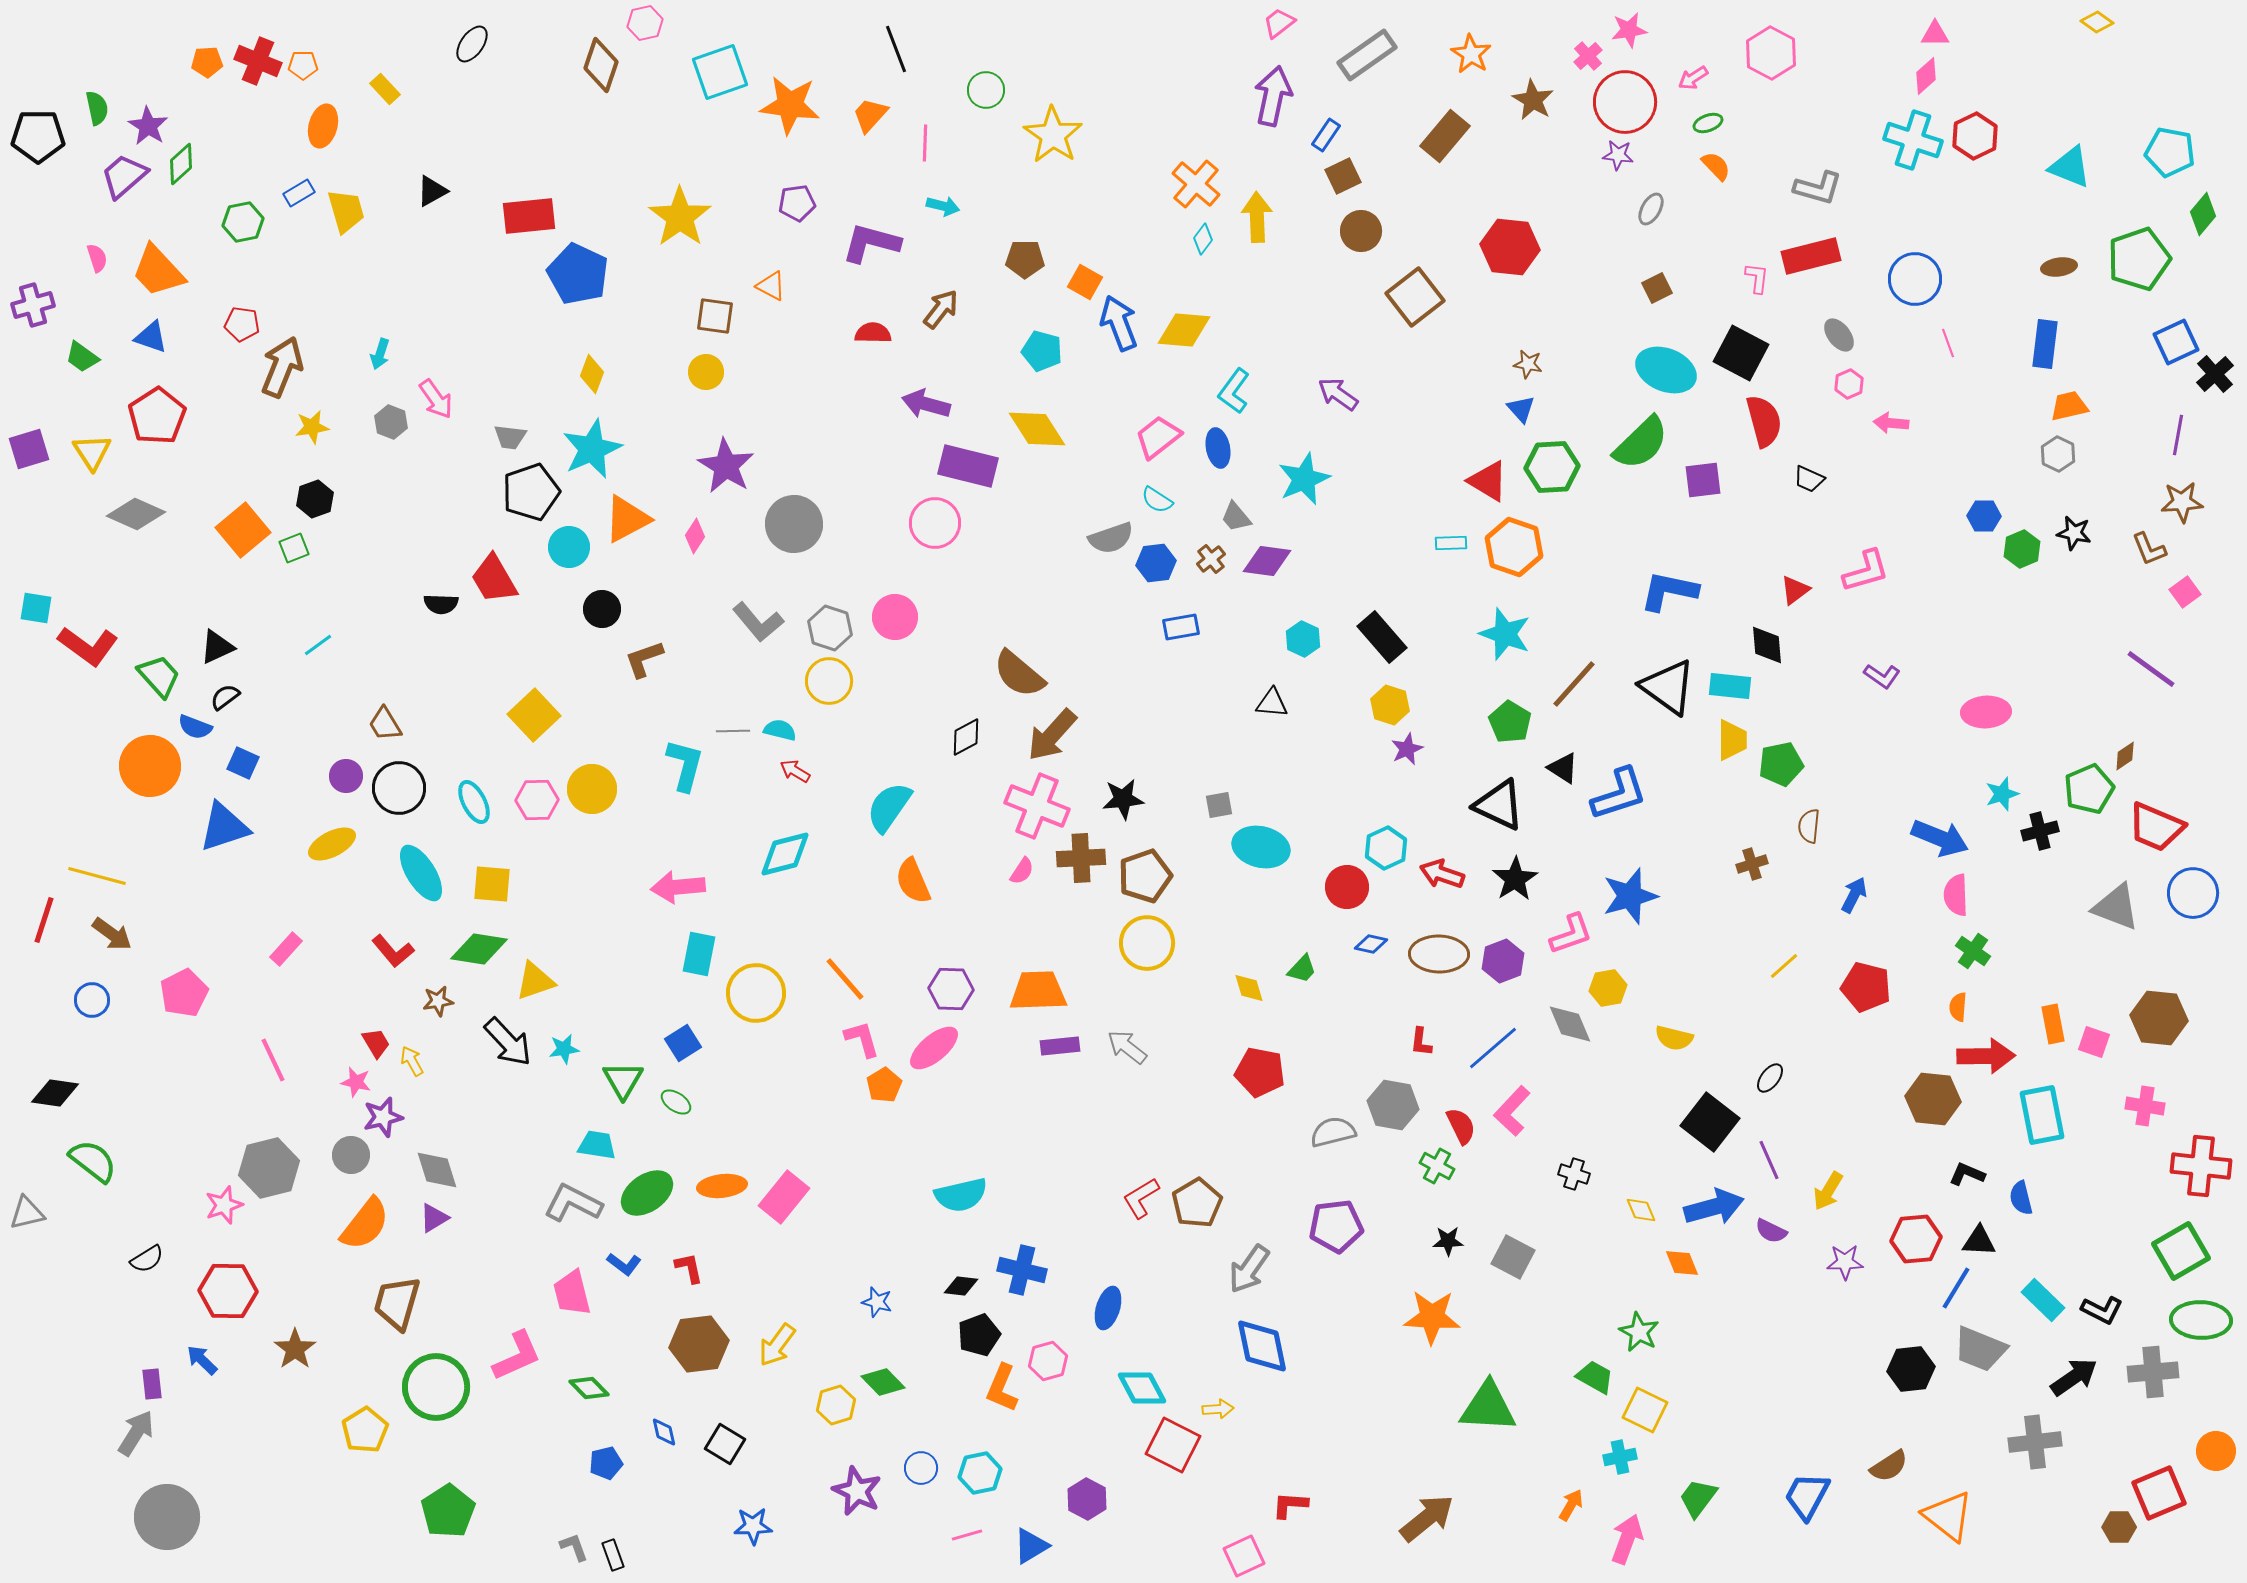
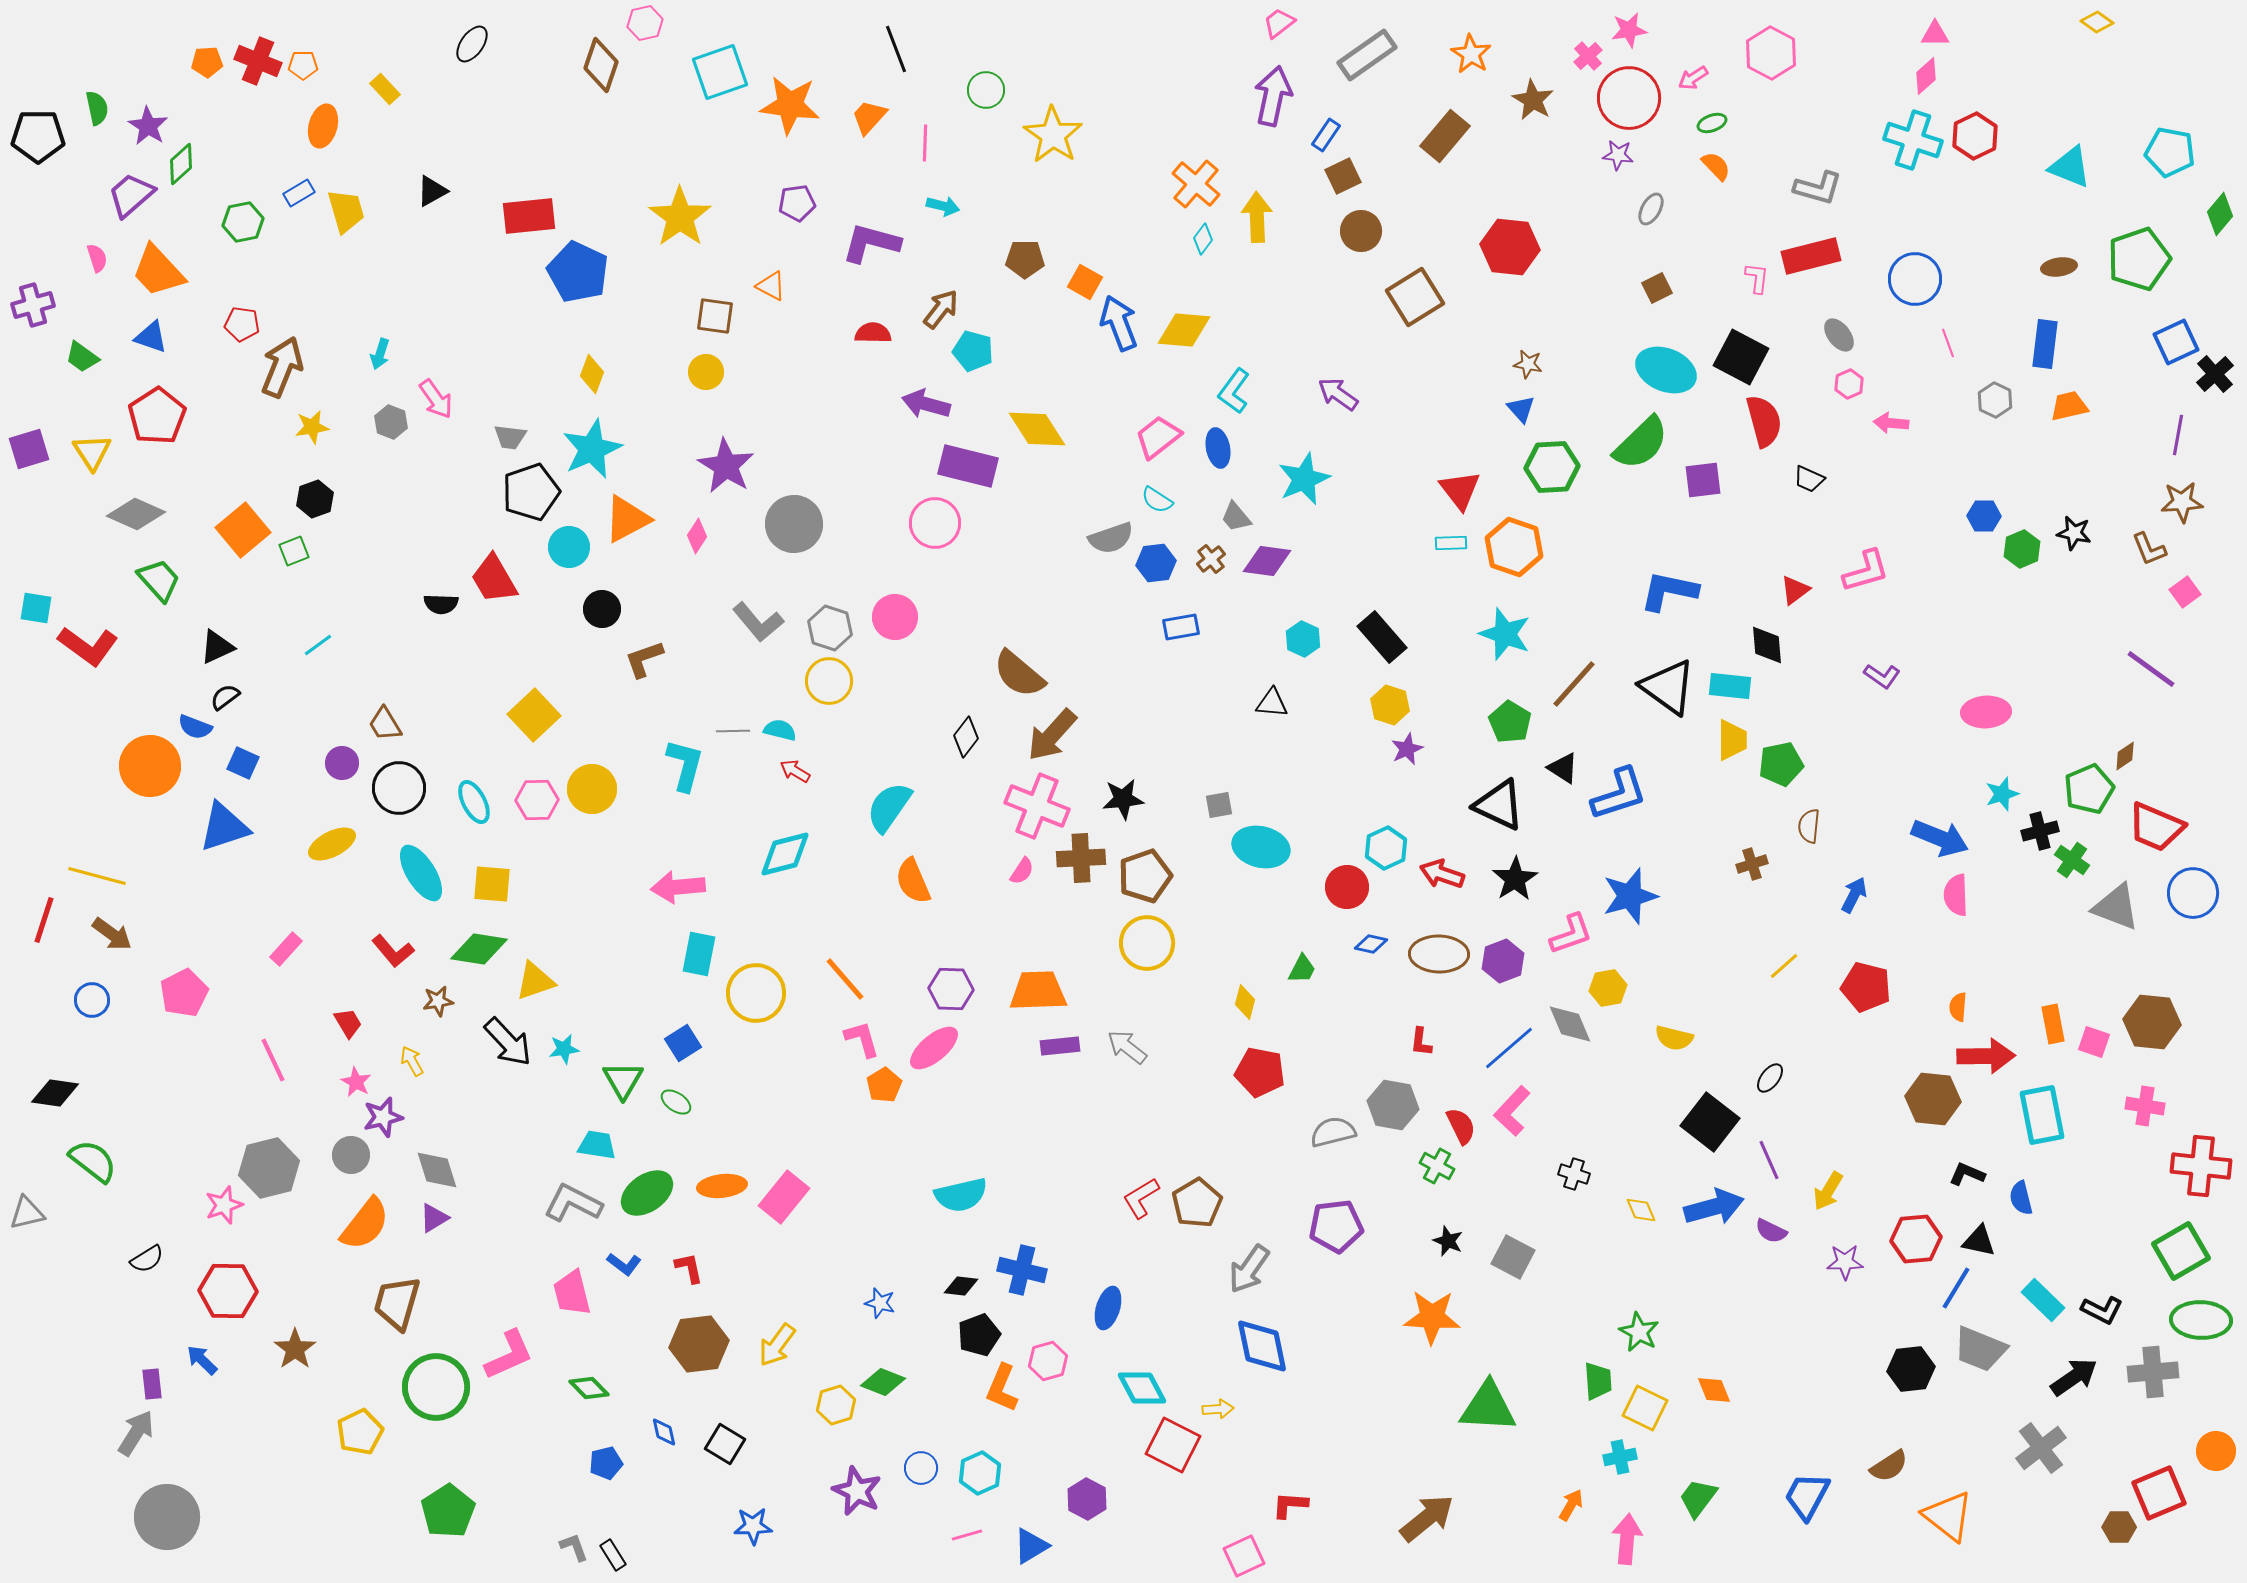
red circle at (1625, 102): moved 4 px right, 4 px up
orange trapezoid at (870, 115): moved 1 px left, 2 px down
green ellipse at (1708, 123): moved 4 px right
purple trapezoid at (124, 176): moved 7 px right, 19 px down
green diamond at (2203, 214): moved 17 px right
blue pentagon at (578, 274): moved 2 px up
brown square at (1415, 297): rotated 6 degrees clockwise
cyan pentagon at (1042, 351): moved 69 px left
black square at (1741, 353): moved 4 px down
gray hexagon at (2058, 454): moved 63 px left, 54 px up
red triangle at (1488, 481): moved 28 px left, 9 px down; rotated 21 degrees clockwise
pink diamond at (695, 536): moved 2 px right
green square at (294, 548): moved 3 px down
green trapezoid at (159, 676): moved 96 px up
black diamond at (966, 737): rotated 24 degrees counterclockwise
purple circle at (346, 776): moved 4 px left, 13 px up
green cross at (1973, 951): moved 99 px right, 91 px up
green trapezoid at (1302, 969): rotated 16 degrees counterclockwise
yellow diamond at (1249, 988): moved 4 px left, 14 px down; rotated 32 degrees clockwise
brown hexagon at (2159, 1018): moved 7 px left, 4 px down
red trapezoid at (376, 1043): moved 28 px left, 20 px up
blue line at (1493, 1048): moved 16 px right
pink star at (356, 1082): rotated 16 degrees clockwise
black star at (1448, 1241): rotated 24 degrees clockwise
black triangle at (1979, 1241): rotated 9 degrees clockwise
orange diamond at (1682, 1263): moved 32 px right, 127 px down
blue star at (877, 1302): moved 3 px right, 1 px down
pink L-shape at (517, 1356): moved 8 px left, 1 px up
green trapezoid at (1595, 1377): moved 3 px right, 4 px down; rotated 57 degrees clockwise
green diamond at (883, 1382): rotated 24 degrees counterclockwise
yellow square at (1645, 1410): moved 2 px up
yellow pentagon at (365, 1430): moved 5 px left, 2 px down; rotated 6 degrees clockwise
gray cross at (2035, 1442): moved 6 px right, 6 px down; rotated 30 degrees counterclockwise
cyan hexagon at (980, 1473): rotated 12 degrees counterclockwise
pink arrow at (1627, 1539): rotated 15 degrees counterclockwise
black rectangle at (613, 1555): rotated 12 degrees counterclockwise
